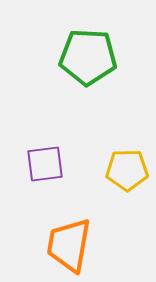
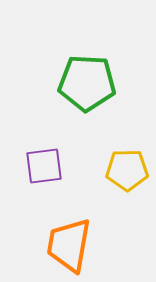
green pentagon: moved 1 px left, 26 px down
purple square: moved 1 px left, 2 px down
